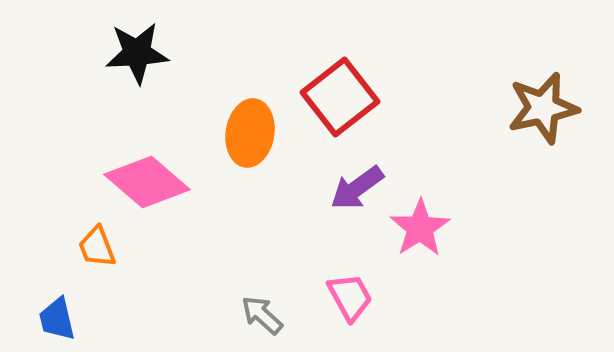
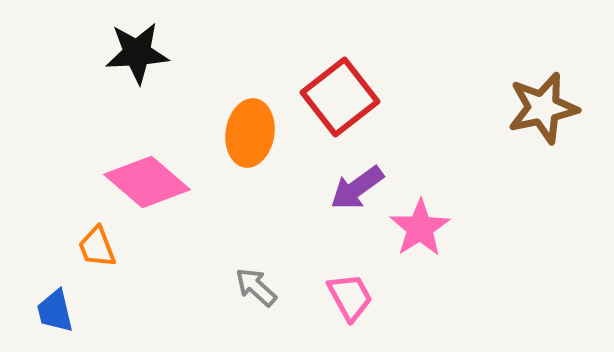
gray arrow: moved 6 px left, 28 px up
blue trapezoid: moved 2 px left, 8 px up
